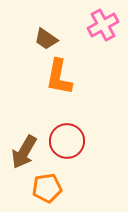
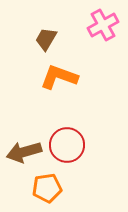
brown trapezoid: rotated 85 degrees clockwise
orange L-shape: rotated 99 degrees clockwise
red circle: moved 4 px down
brown arrow: rotated 44 degrees clockwise
